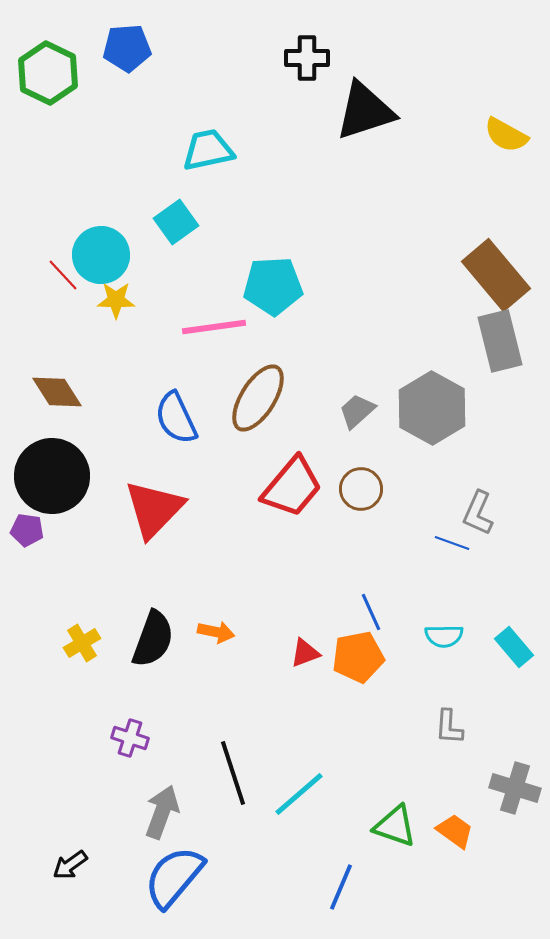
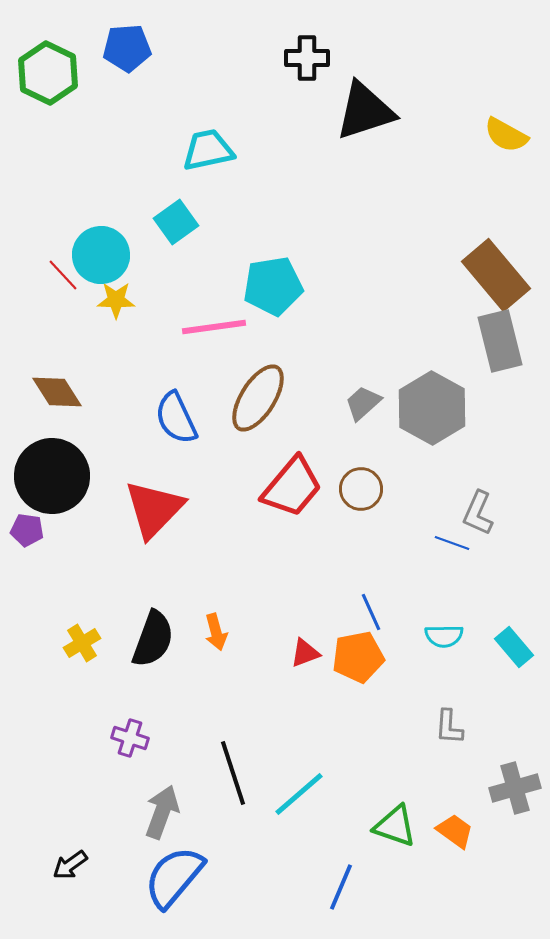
cyan pentagon at (273, 286): rotated 6 degrees counterclockwise
gray trapezoid at (357, 411): moved 6 px right, 8 px up
orange arrow at (216, 632): rotated 63 degrees clockwise
gray cross at (515, 788): rotated 33 degrees counterclockwise
